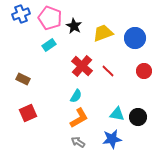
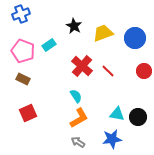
pink pentagon: moved 27 px left, 33 px down
cyan semicircle: rotated 64 degrees counterclockwise
